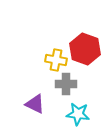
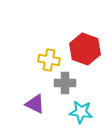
yellow cross: moved 7 px left
gray cross: moved 1 px left, 1 px up
cyan star: moved 3 px right, 2 px up
